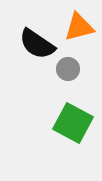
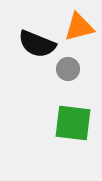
black semicircle: rotated 12 degrees counterclockwise
green square: rotated 21 degrees counterclockwise
